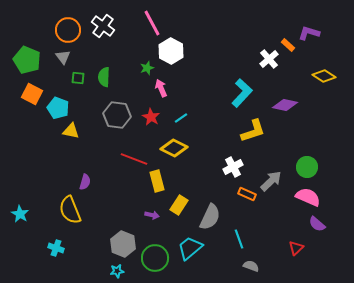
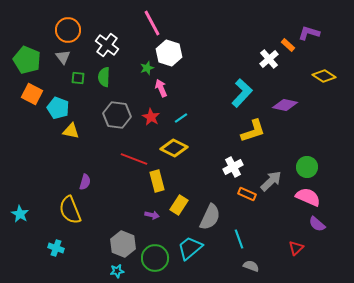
white cross at (103, 26): moved 4 px right, 19 px down
white hexagon at (171, 51): moved 2 px left, 2 px down; rotated 10 degrees counterclockwise
